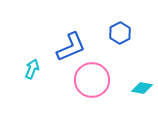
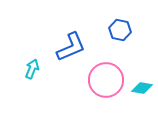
blue hexagon: moved 3 px up; rotated 20 degrees counterclockwise
pink circle: moved 14 px right
